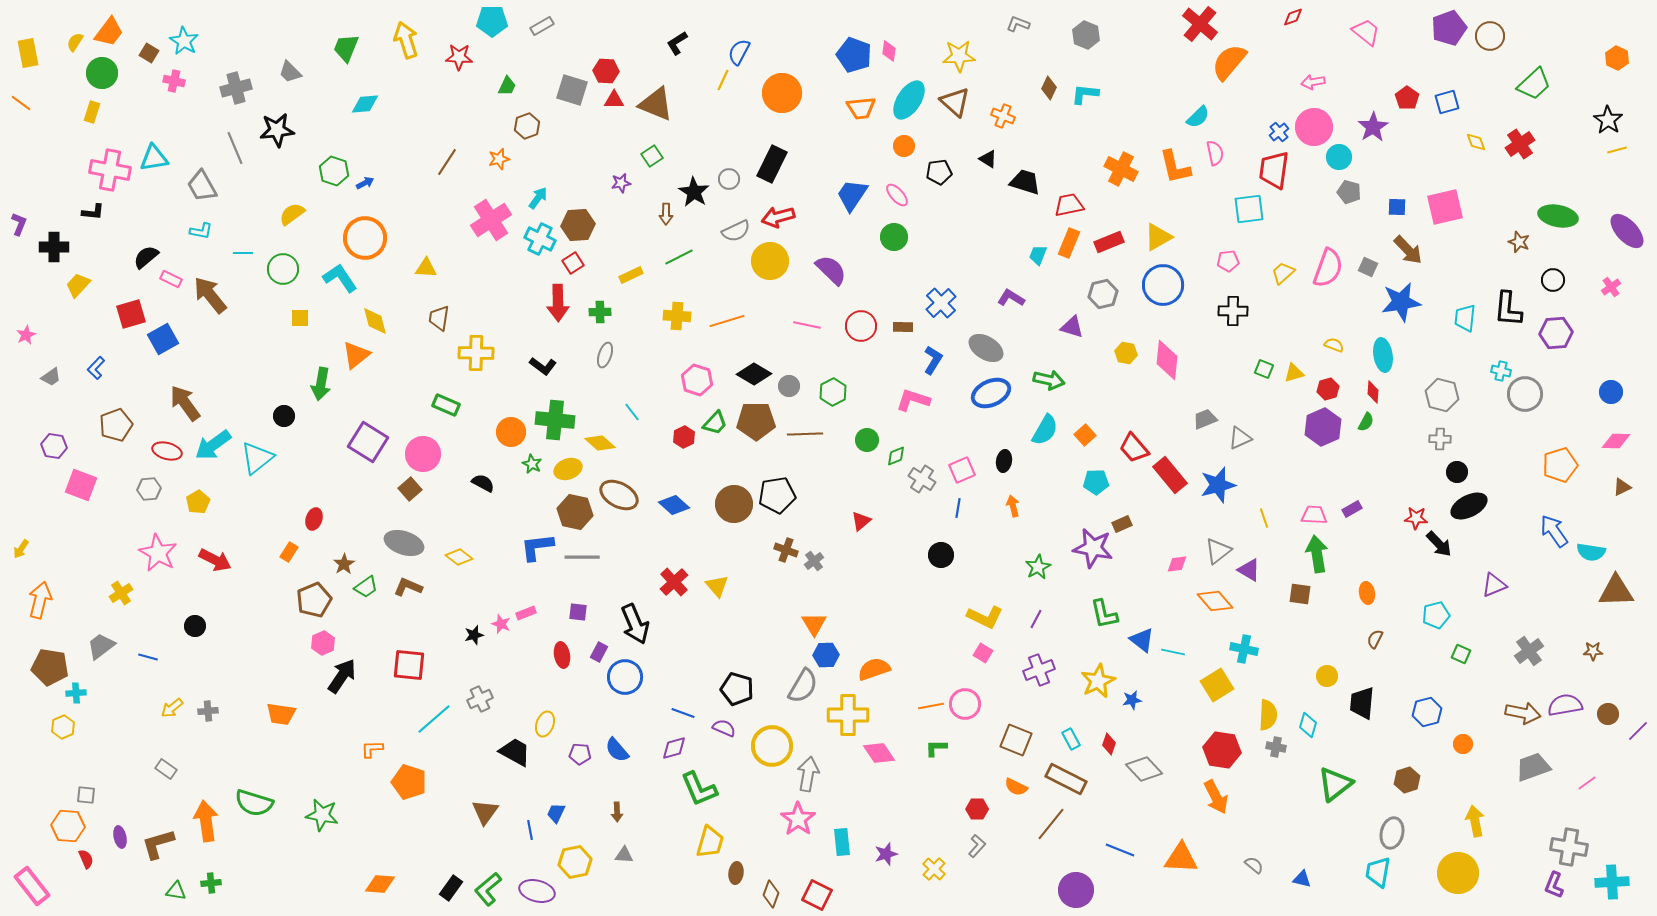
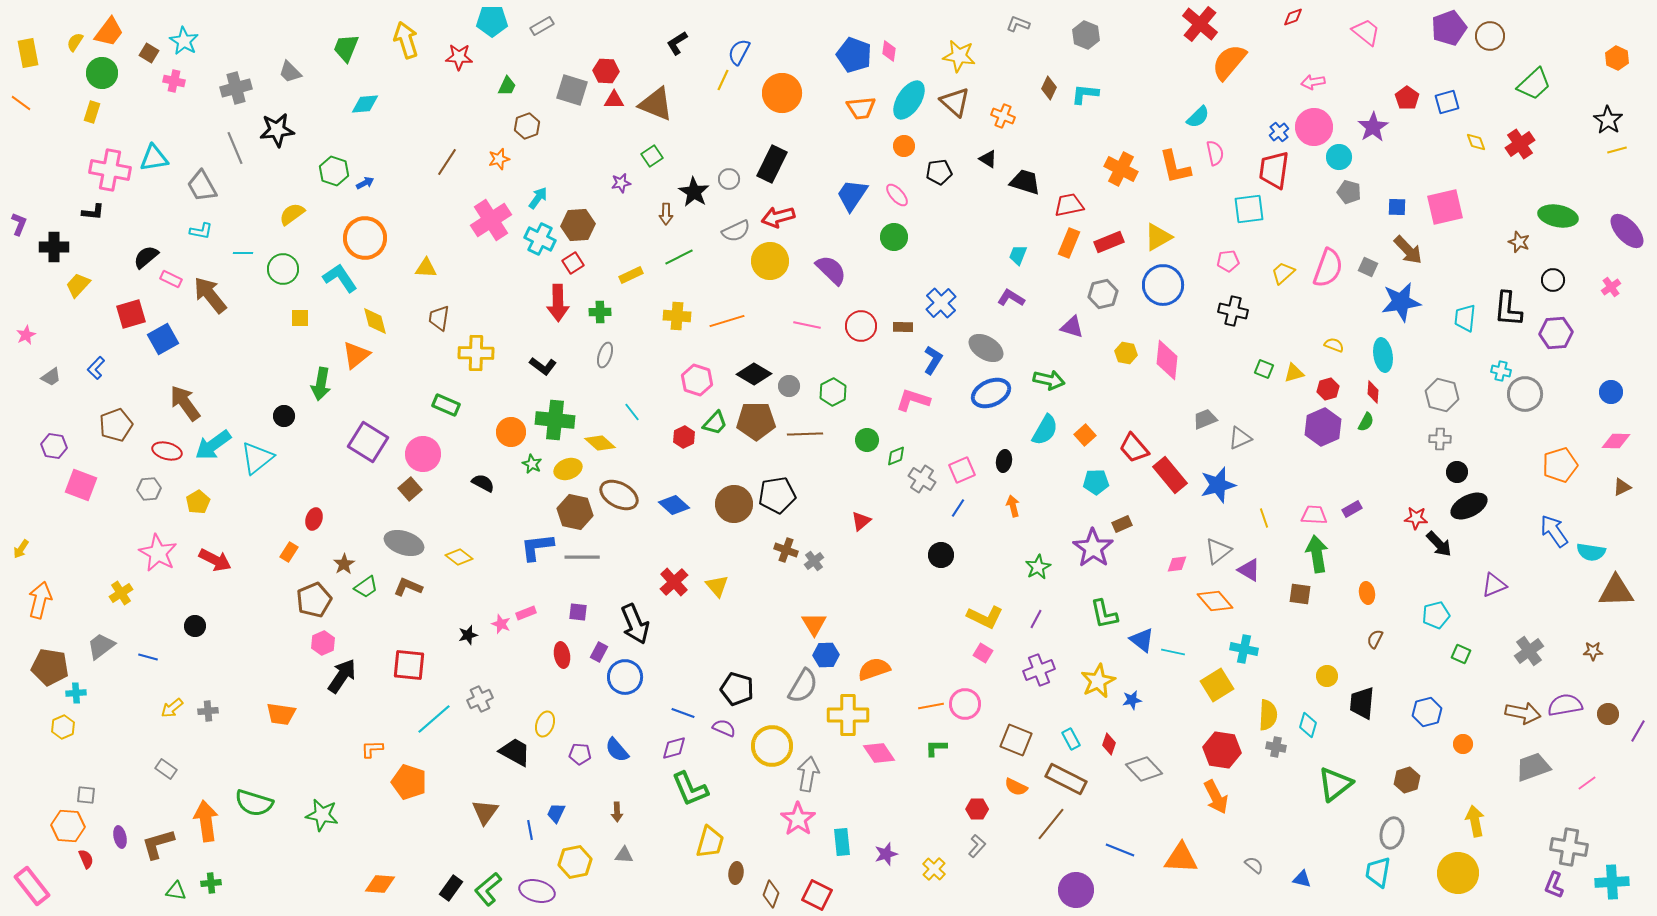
yellow star at (959, 56): rotated 12 degrees clockwise
cyan trapezoid at (1038, 255): moved 20 px left
black cross at (1233, 311): rotated 12 degrees clockwise
blue line at (958, 508): rotated 24 degrees clockwise
purple star at (1093, 548): rotated 24 degrees clockwise
black star at (474, 635): moved 6 px left
purple line at (1638, 731): rotated 15 degrees counterclockwise
green L-shape at (699, 789): moved 9 px left
